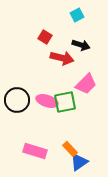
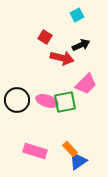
black arrow: rotated 42 degrees counterclockwise
blue triangle: moved 1 px left, 1 px up
